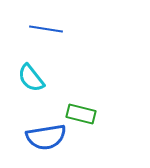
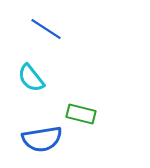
blue line: rotated 24 degrees clockwise
blue semicircle: moved 4 px left, 2 px down
